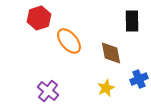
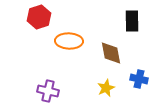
red hexagon: moved 1 px up
orange ellipse: rotated 48 degrees counterclockwise
blue cross: rotated 36 degrees clockwise
purple cross: rotated 25 degrees counterclockwise
